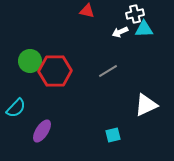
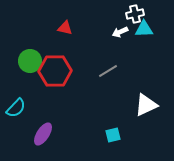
red triangle: moved 22 px left, 17 px down
purple ellipse: moved 1 px right, 3 px down
